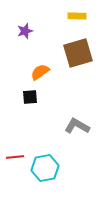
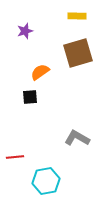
gray L-shape: moved 12 px down
cyan hexagon: moved 1 px right, 13 px down
